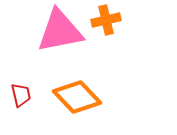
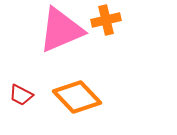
pink triangle: moved 1 px right, 1 px up; rotated 12 degrees counterclockwise
red trapezoid: rotated 130 degrees clockwise
